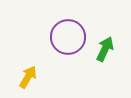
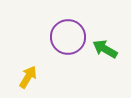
green arrow: rotated 85 degrees counterclockwise
